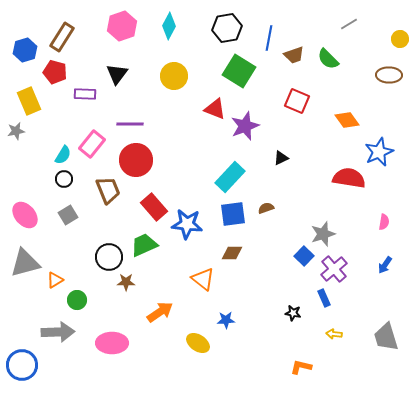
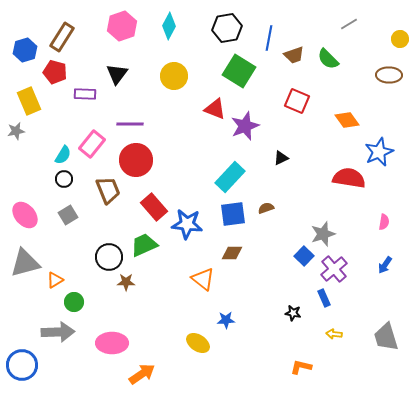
green circle at (77, 300): moved 3 px left, 2 px down
orange arrow at (160, 312): moved 18 px left, 62 px down
